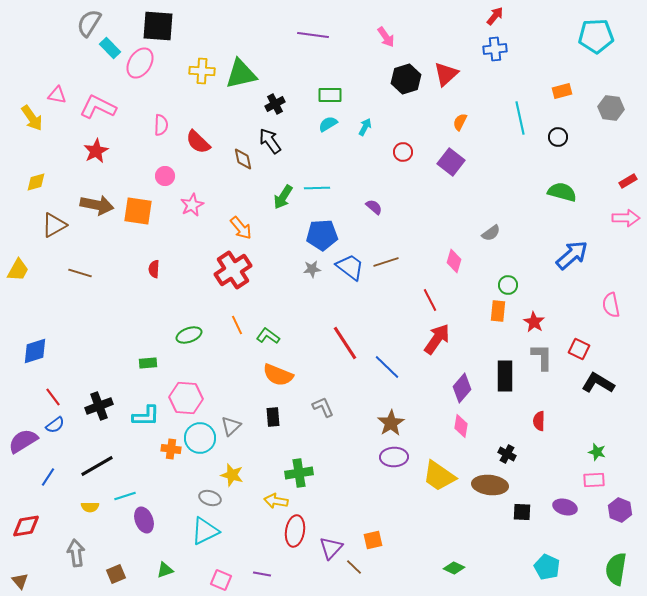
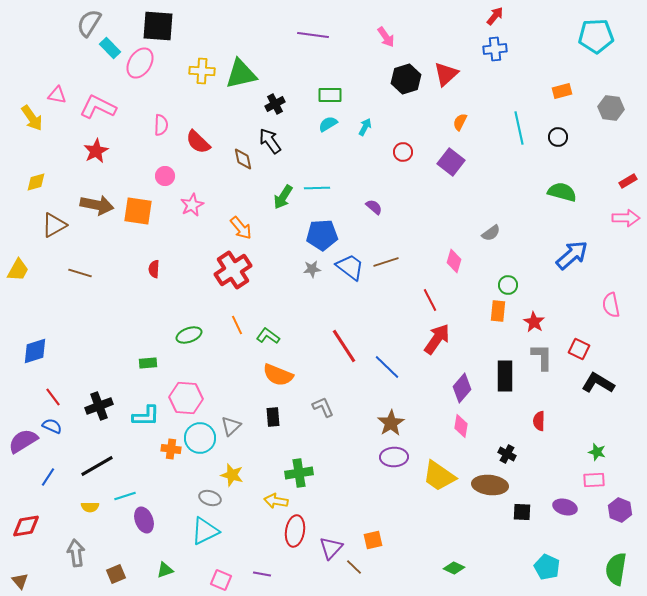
cyan line at (520, 118): moved 1 px left, 10 px down
red line at (345, 343): moved 1 px left, 3 px down
blue semicircle at (55, 425): moved 3 px left, 1 px down; rotated 120 degrees counterclockwise
